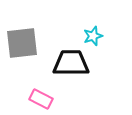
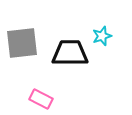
cyan star: moved 9 px right
black trapezoid: moved 1 px left, 10 px up
